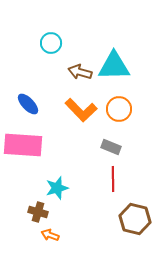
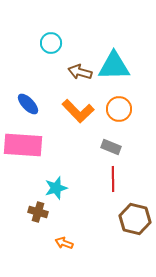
orange L-shape: moved 3 px left, 1 px down
cyan star: moved 1 px left
orange arrow: moved 14 px right, 8 px down
